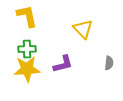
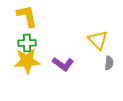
yellow triangle: moved 15 px right, 11 px down
green cross: moved 6 px up
purple L-shape: rotated 50 degrees clockwise
yellow star: moved 8 px up
